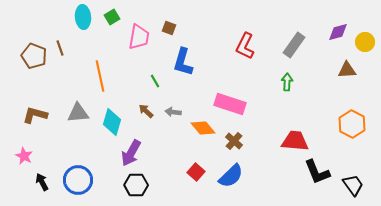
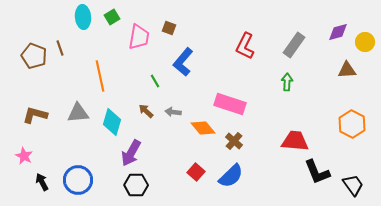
blue L-shape: rotated 24 degrees clockwise
